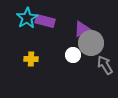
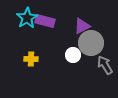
purple triangle: moved 3 px up
